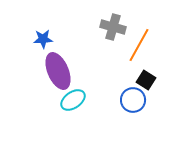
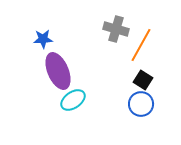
gray cross: moved 3 px right, 2 px down
orange line: moved 2 px right
black square: moved 3 px left
blue circle: moved 8 px right, 4 px down
